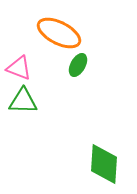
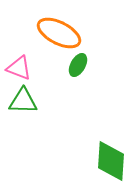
green diamond: moved 7 px right, 3 px up
